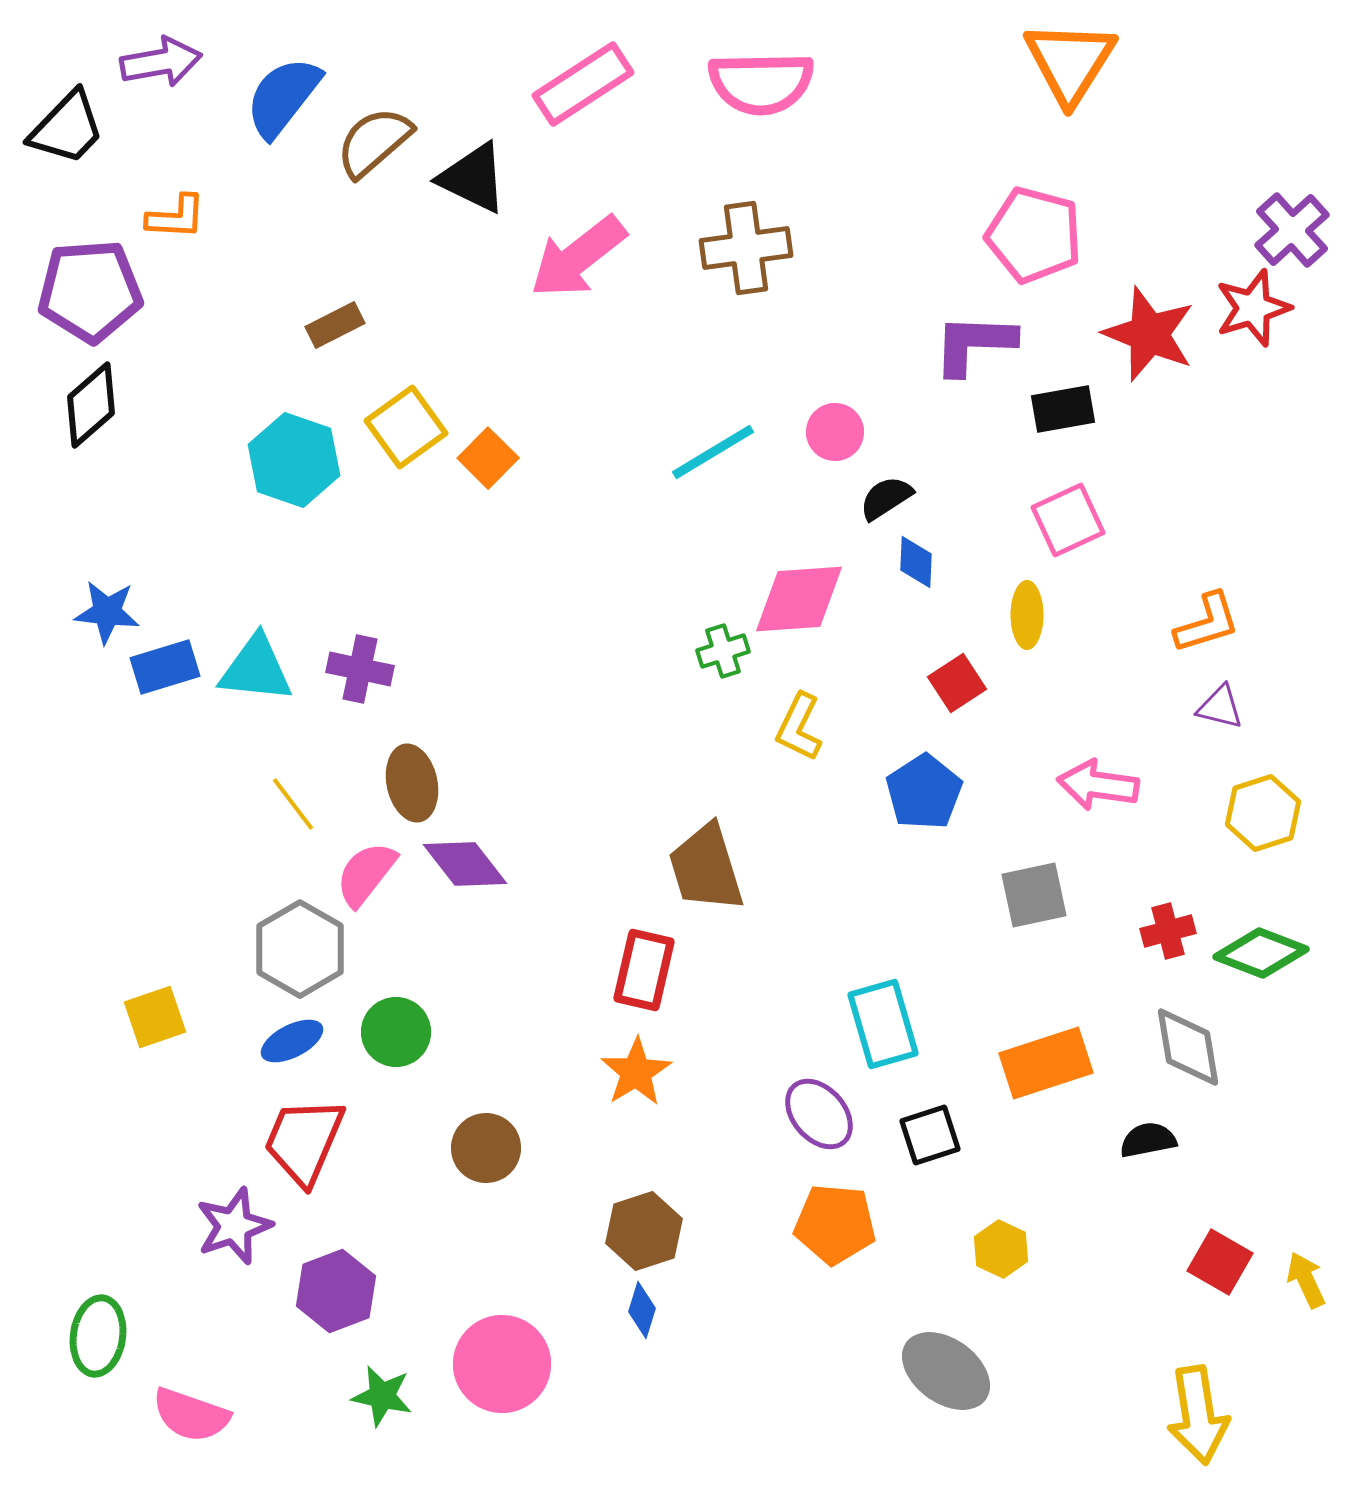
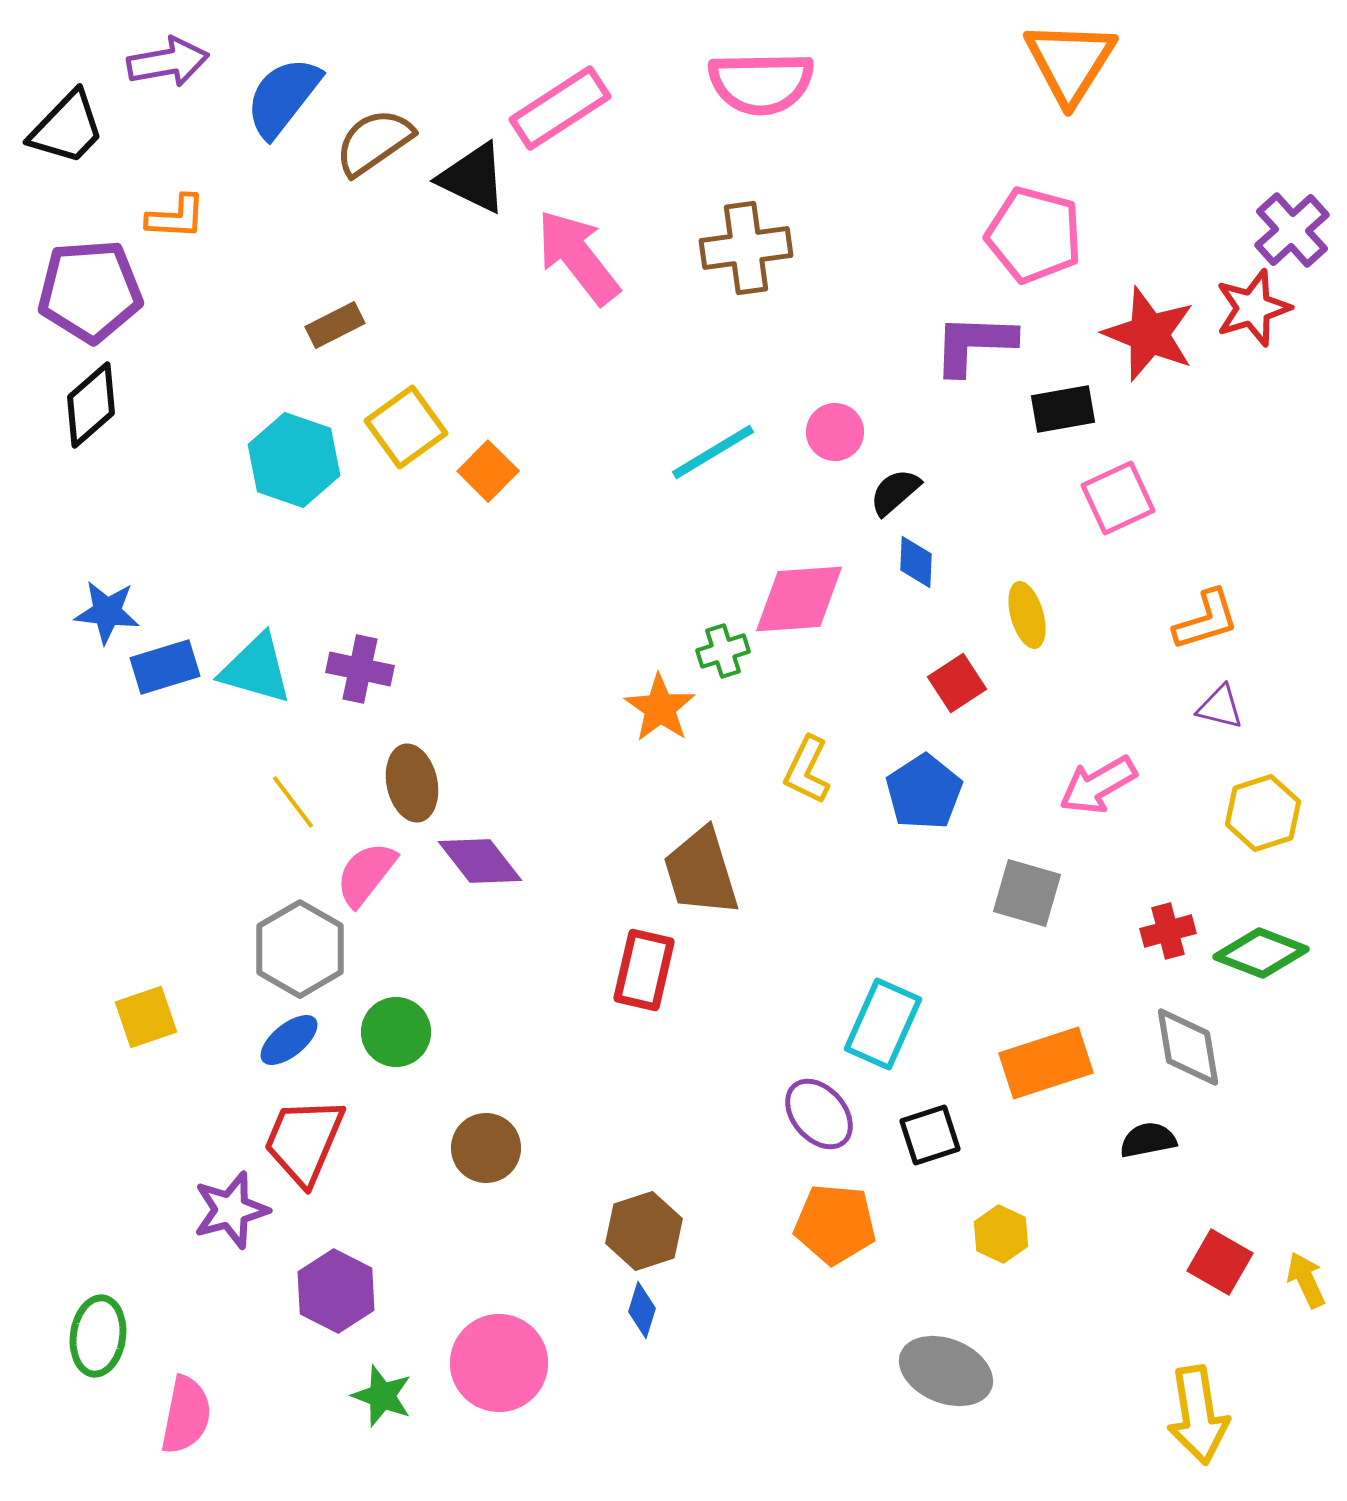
purple arrow at (161, 62): moved 7 px right
pink rectangle at (583, 84): moved 23 px left, 24 px down
brown semicircle at (374, 142): rotated 6 degrees clockwise
pink arrow at (578, 257): rotated 90 degrees clockwise
orange square at (488, 458): moved 13 px down
black semicircle at (886, 498): moved 9 px right, 6 px up; rotated 8 degrees counterclockwise
pink square at (1068, 520): moved 50 px right, 22 px up
yellow ellipse at (1027, 615): rotated 16 degrees counterclockwise
orange L-shape at (1207, 623): moved 1 px left, 3 px up
cyan triangle at (256, 669): rotated 10 degrees clockwise
yellow L-shape at (799, 727): moved 8 px right, 43 px down
pink arrow at (1098, 785): rotated 38 degrees counterclockwise
yellow line at (293, 804): moved 2 px up
purple diamond at (465, 864): moved 15 px right, 3 px up
brown trapezoid at (706, 868): moved 5 px left, 4 px down
gray square at (1034, 895): moved 7 px left, 2 px up; rotated 28 degrees clockwise
yellow square at (155, 1017): moved 9 px left
cyan rectangle at (883, 1024): rotated 40 degrees clockwise
blue ellipse at (292, 1041): moved 3 px left, 1 px up; rotated 12 degrees counterclockwise
orange star at (636, 1072): moved 24 px right, 364 px up; rotated 6 degrees counterclockwise
purple star at (234, 1226): moved 3 px left, 16 px up; rotated 4 degrees clockwise
yellow hexagon at (1001, 1249): moved 15 px up
purple hexagon at (336, 1291): rotated 12 degrees counterclockwise
pink circle at (502, 1364): moved 3 px left, 1 px up
gray ellipse at (946, 1371): rotated 14 degrees counterclockwise
green star at (382, 1396): rotated 8 degrees clockwise
pink semicircle at (191, 1415): moved 5 px left; rotated 98 degrees counterclockwise
